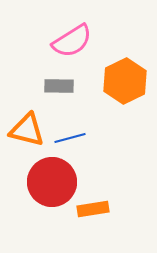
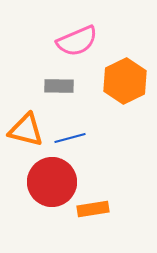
pink semicircle: moved 5 px right; rotated 9 degrees clockwise
orange triangle: moved 1 px left
